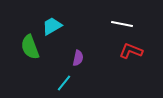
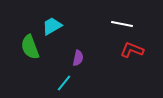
red L-shape: moved 1 px right, 1 px up
